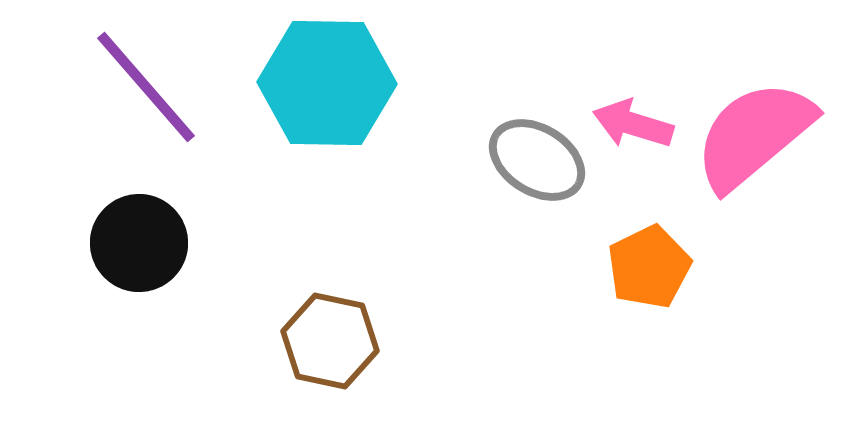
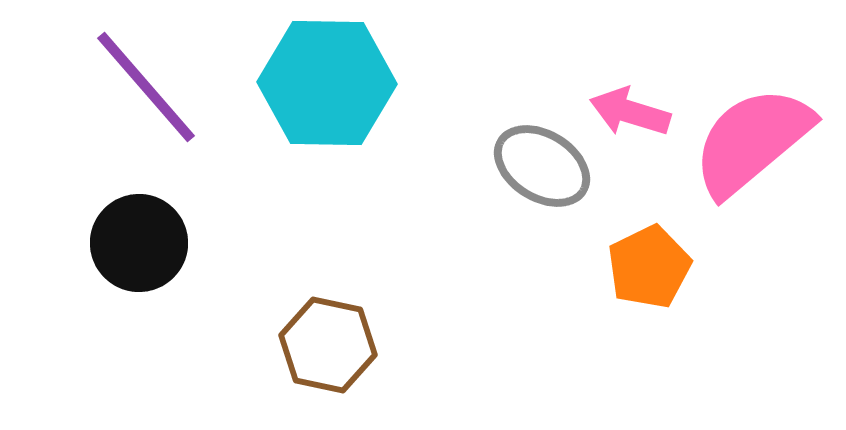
pink arrow: moved 3 px left, 12 px up
pink semicircle: moved 2 px left, 6 px down
gray ellipse: moved 5 px right, 6 px down
brown hexagon: moved 2 px left, 4 px down
